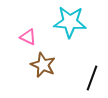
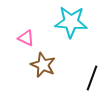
cyan star: moved 1 px right
pink triangle: moved 2 px left, 1 px down
